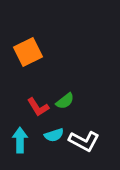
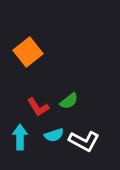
orange square: rotated 12 degrees counterclockwise
green semicircle: moved 4 px right
cyan arrow: moved 3 px up
